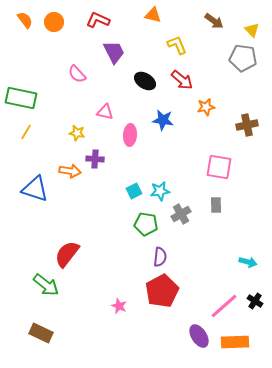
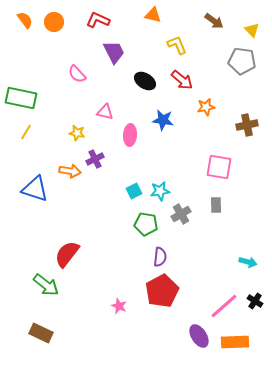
gray pentagon: moved 1 px left, 3 px down
purple cross: rotated 30 degrees counterclockwise
